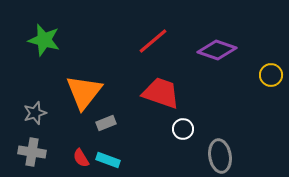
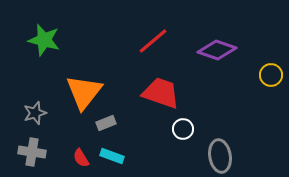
cyan rectangle: moved 4 px right, 4 px up
